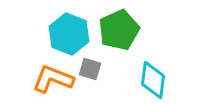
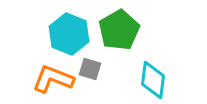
green pentagon: rotated 6 degrees counterclockwise
